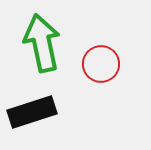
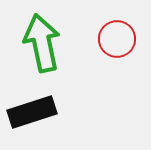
red circle: moved 16 px right, 25 px up
